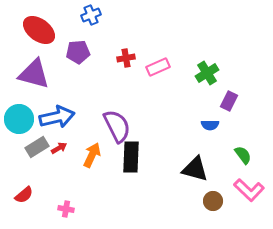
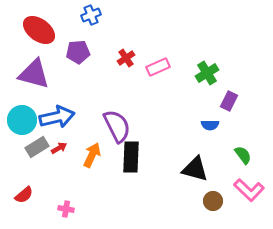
red cross: rotated 24 degrees counterclockwise
cyan circle: moved 3 px right, 1 px down
